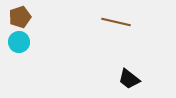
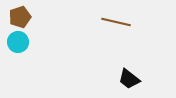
cyan circle: moved 1 px left
